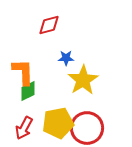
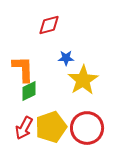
orange L-shape: moved 3 px up
green diamond: moved 1 px right
yellow pentagon: moved 7 px left, 4 px down; rotated 8 degrees counterclockwise
